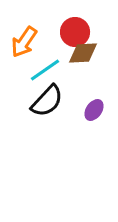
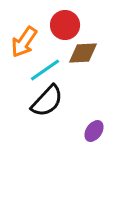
red circle: moved 10 px left, 7 px up
purple ellipse: moved 21 px down
